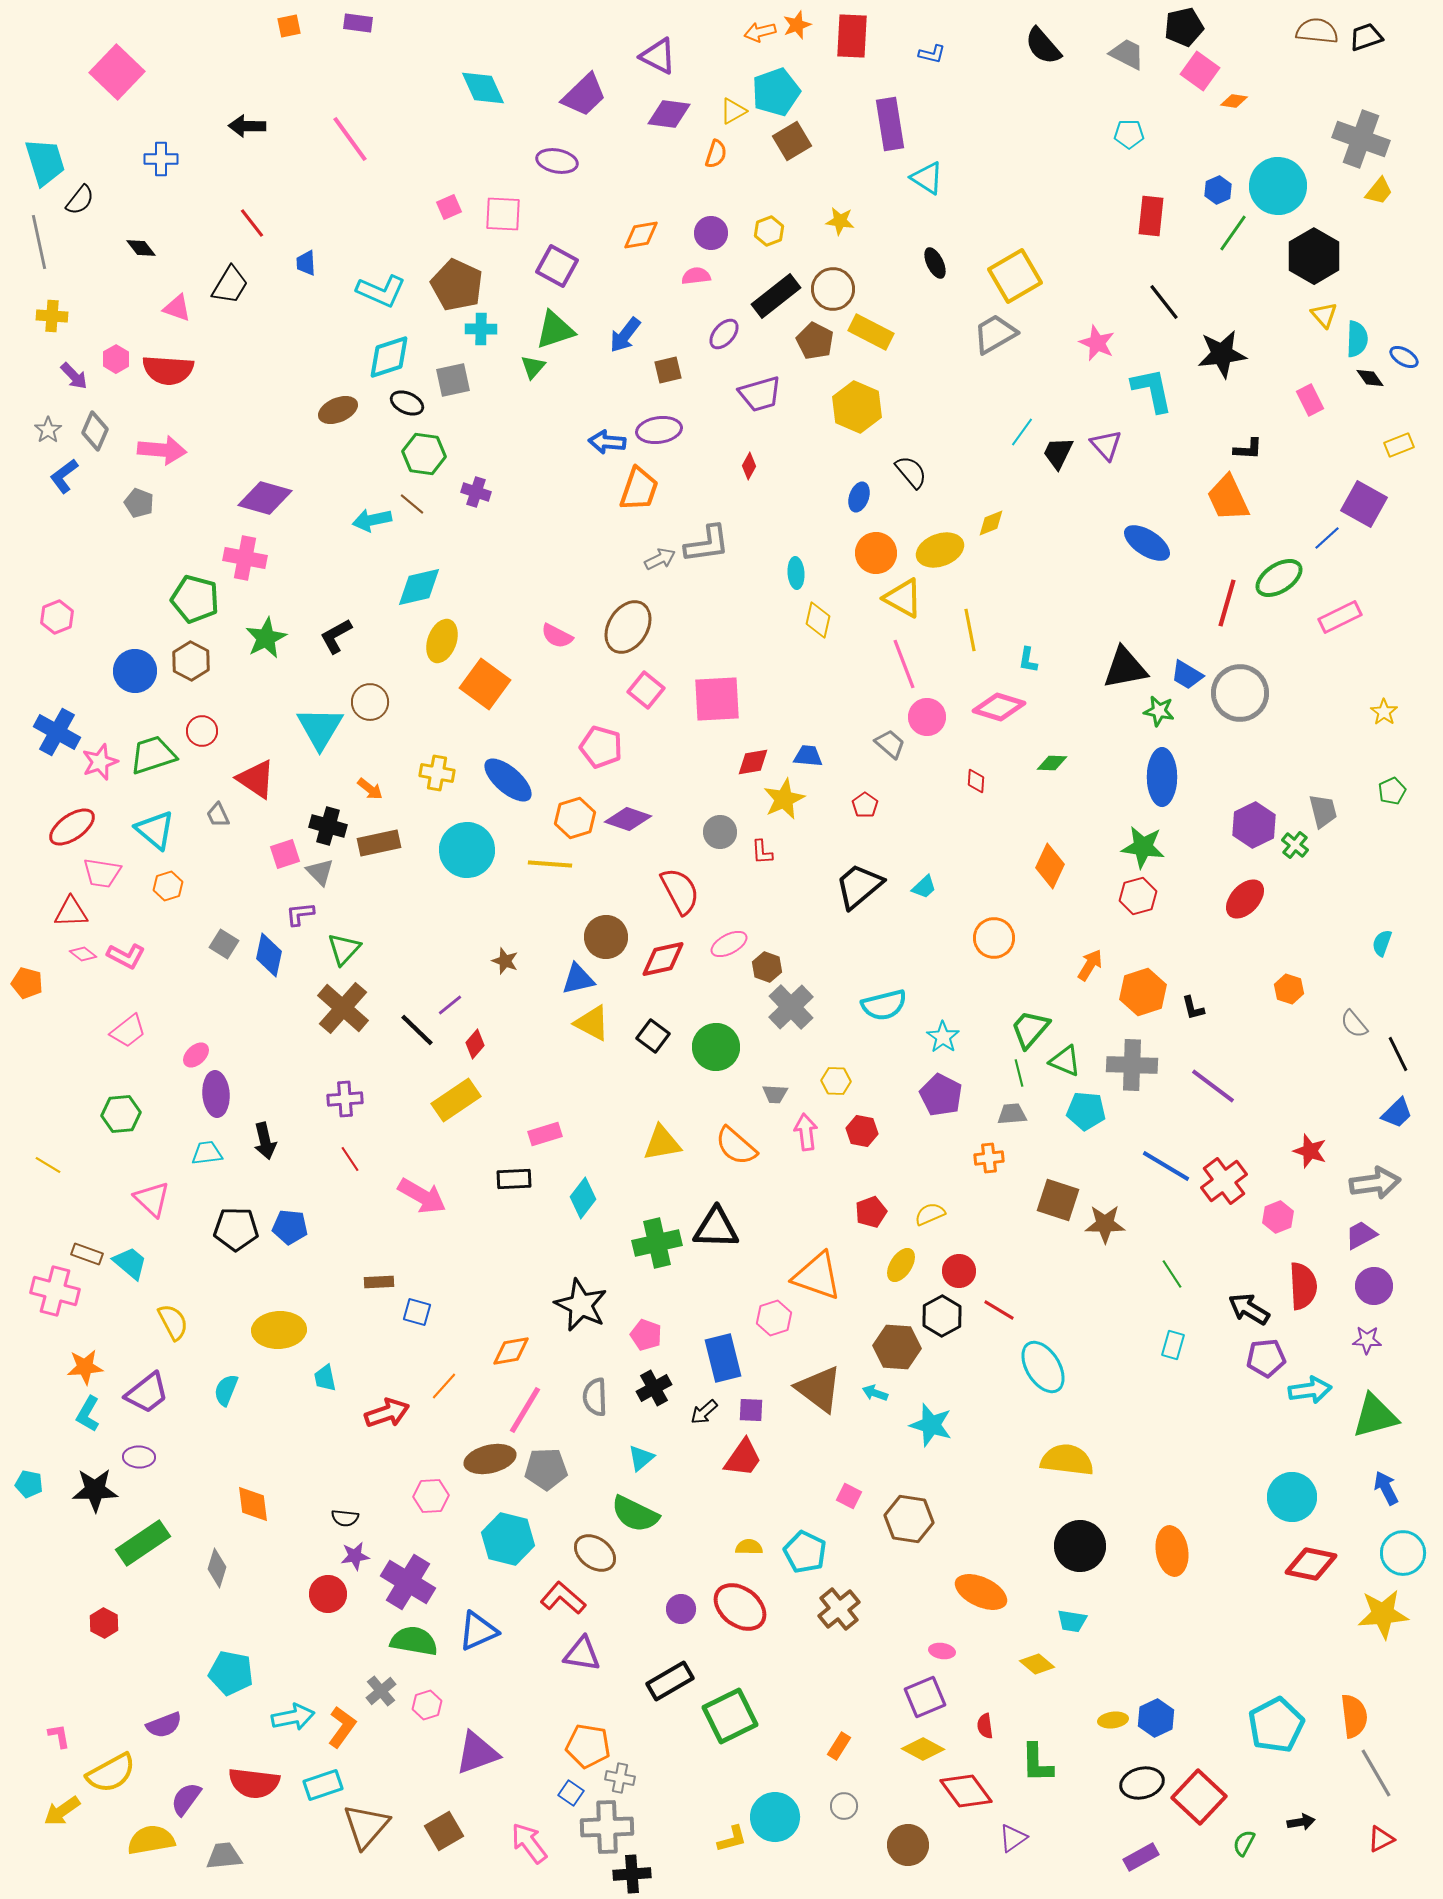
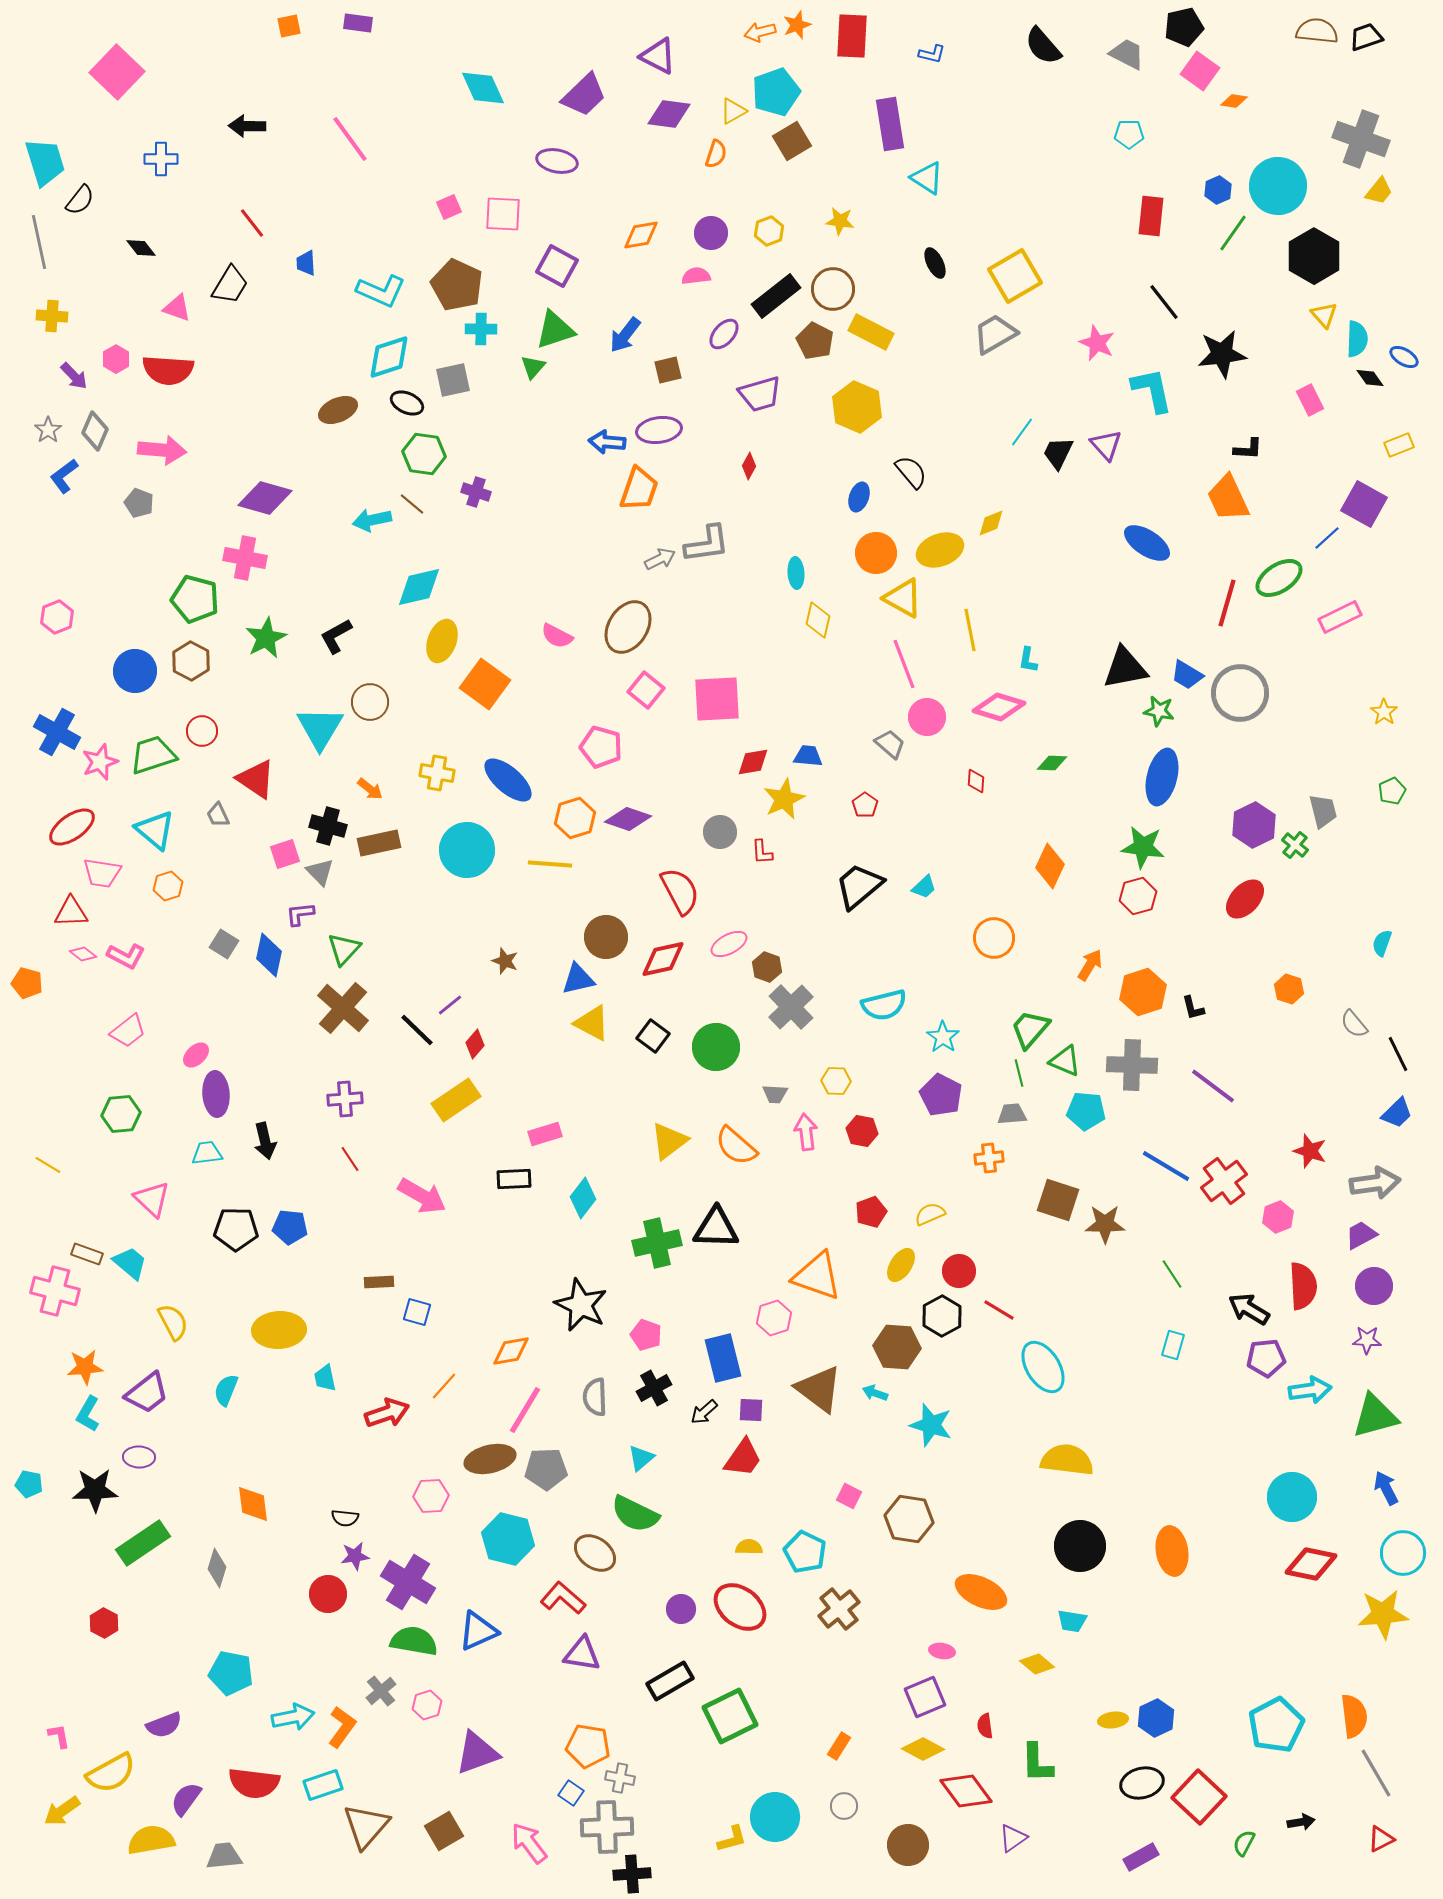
blue ellipse at (1162, 777): rotated 14 degrees clockwise
yellow triangle at (662, 1143): moved 7 px right, 2 px up; rotated 27 degrees counterclockwise
